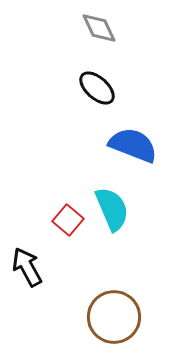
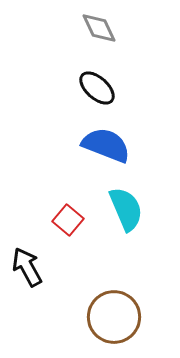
blue semicircle: moved 27 px left
cyan semicircle: moved 14 px right
